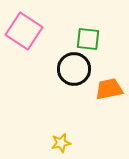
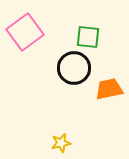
pink square: moved 1 px right, 1 px down; rotated 21 degrees clockwise
green square: moved 2 px up
black circle: moved 1 px up
